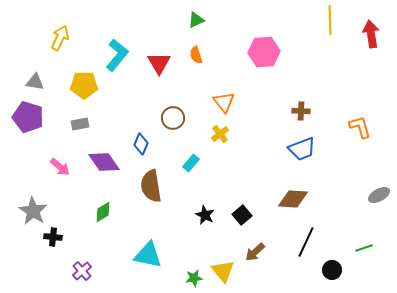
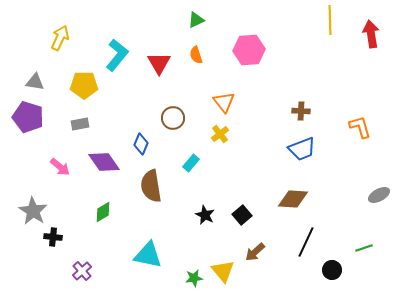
pink hexagon: moved 15 px left, 2 px up
